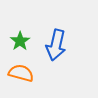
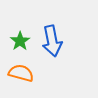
blue arrow: moved 4 px left, 4 px up; rotated 24 degrees counterclockwise
